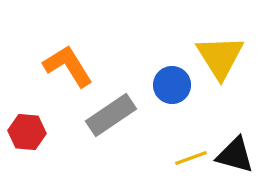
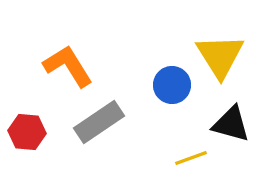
yellow triangle: moved 1 px up
gray rectangle: moved 12 px left, 7 px down
black triangle: moved 4 px left, 31 px up
